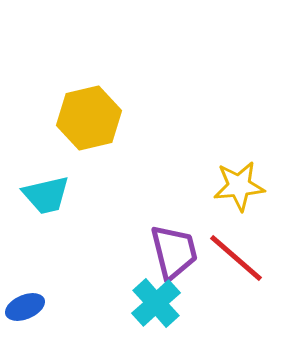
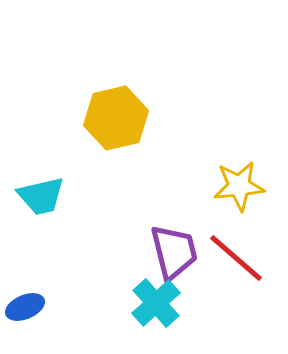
yellow hexagon: moved 27 px right
cyan trapezoid: moved 5 px left, 1 px down
